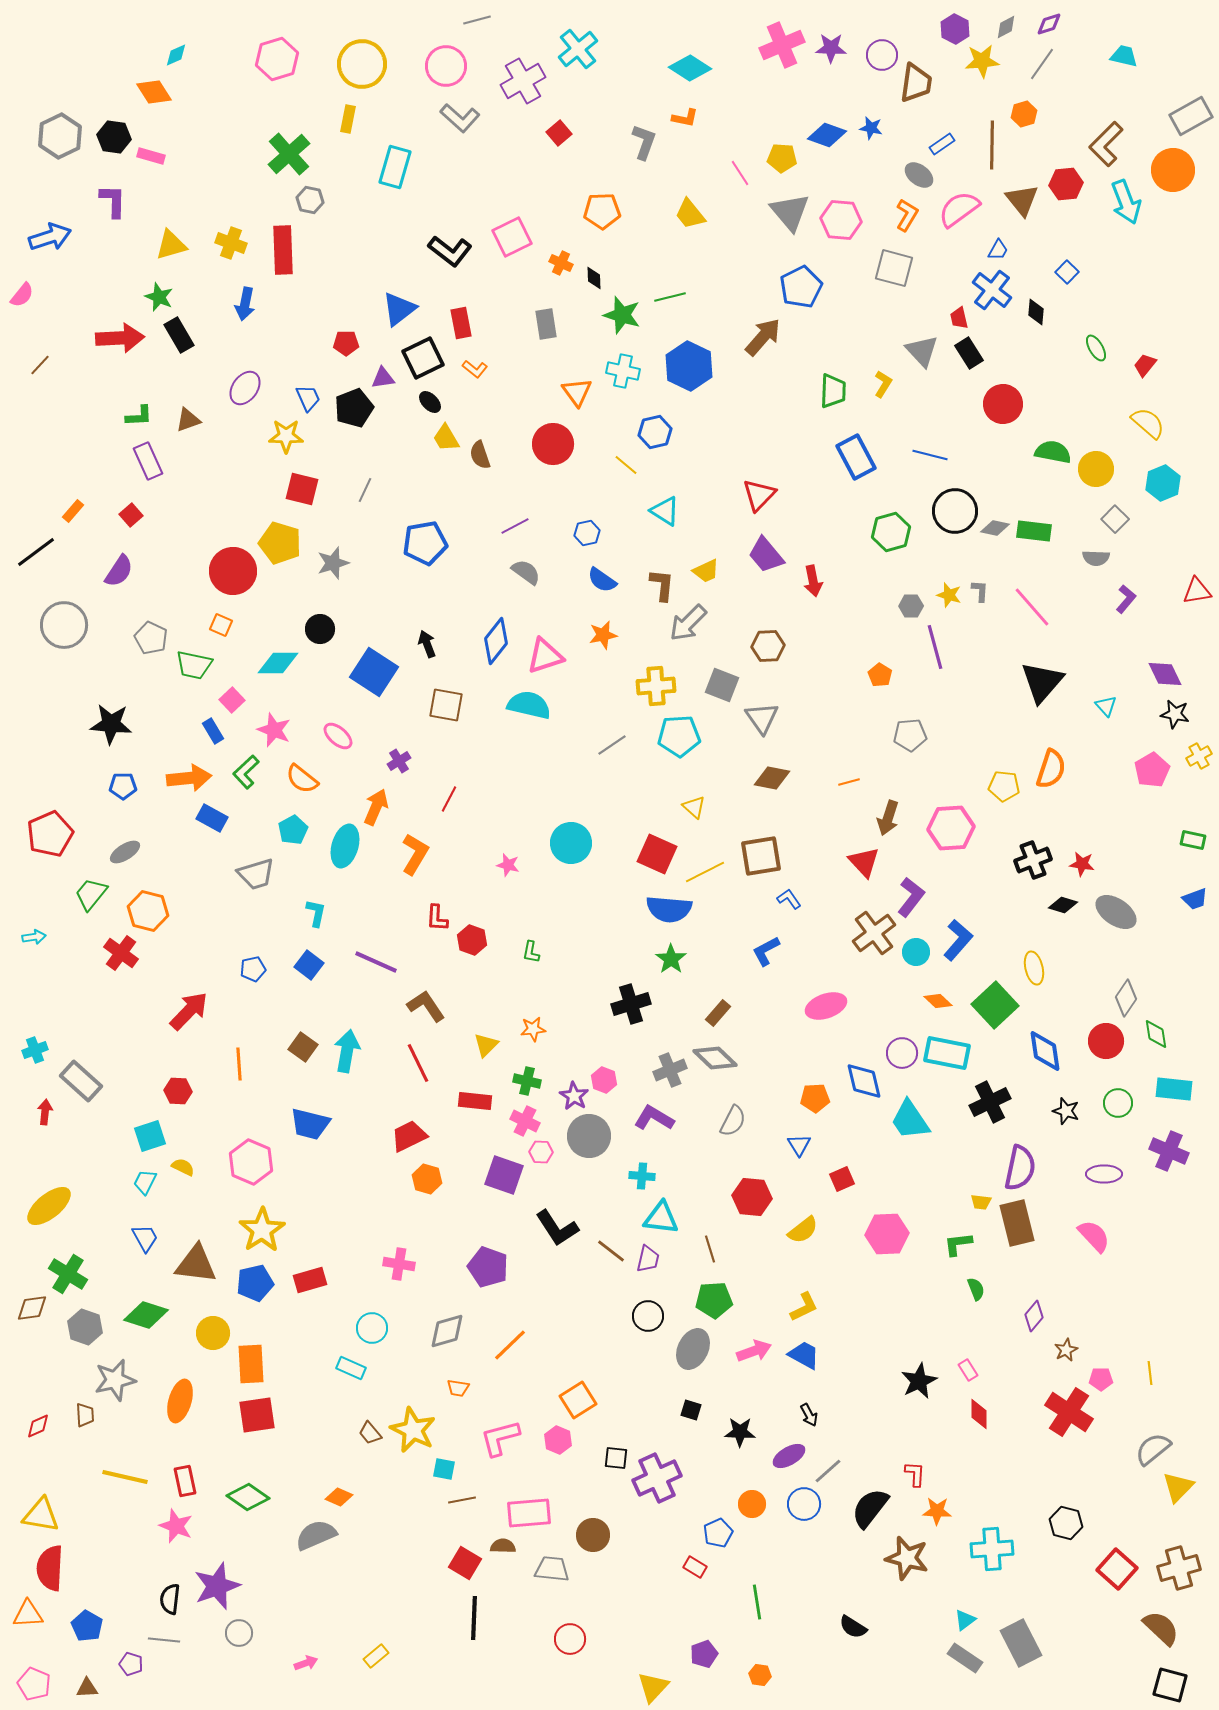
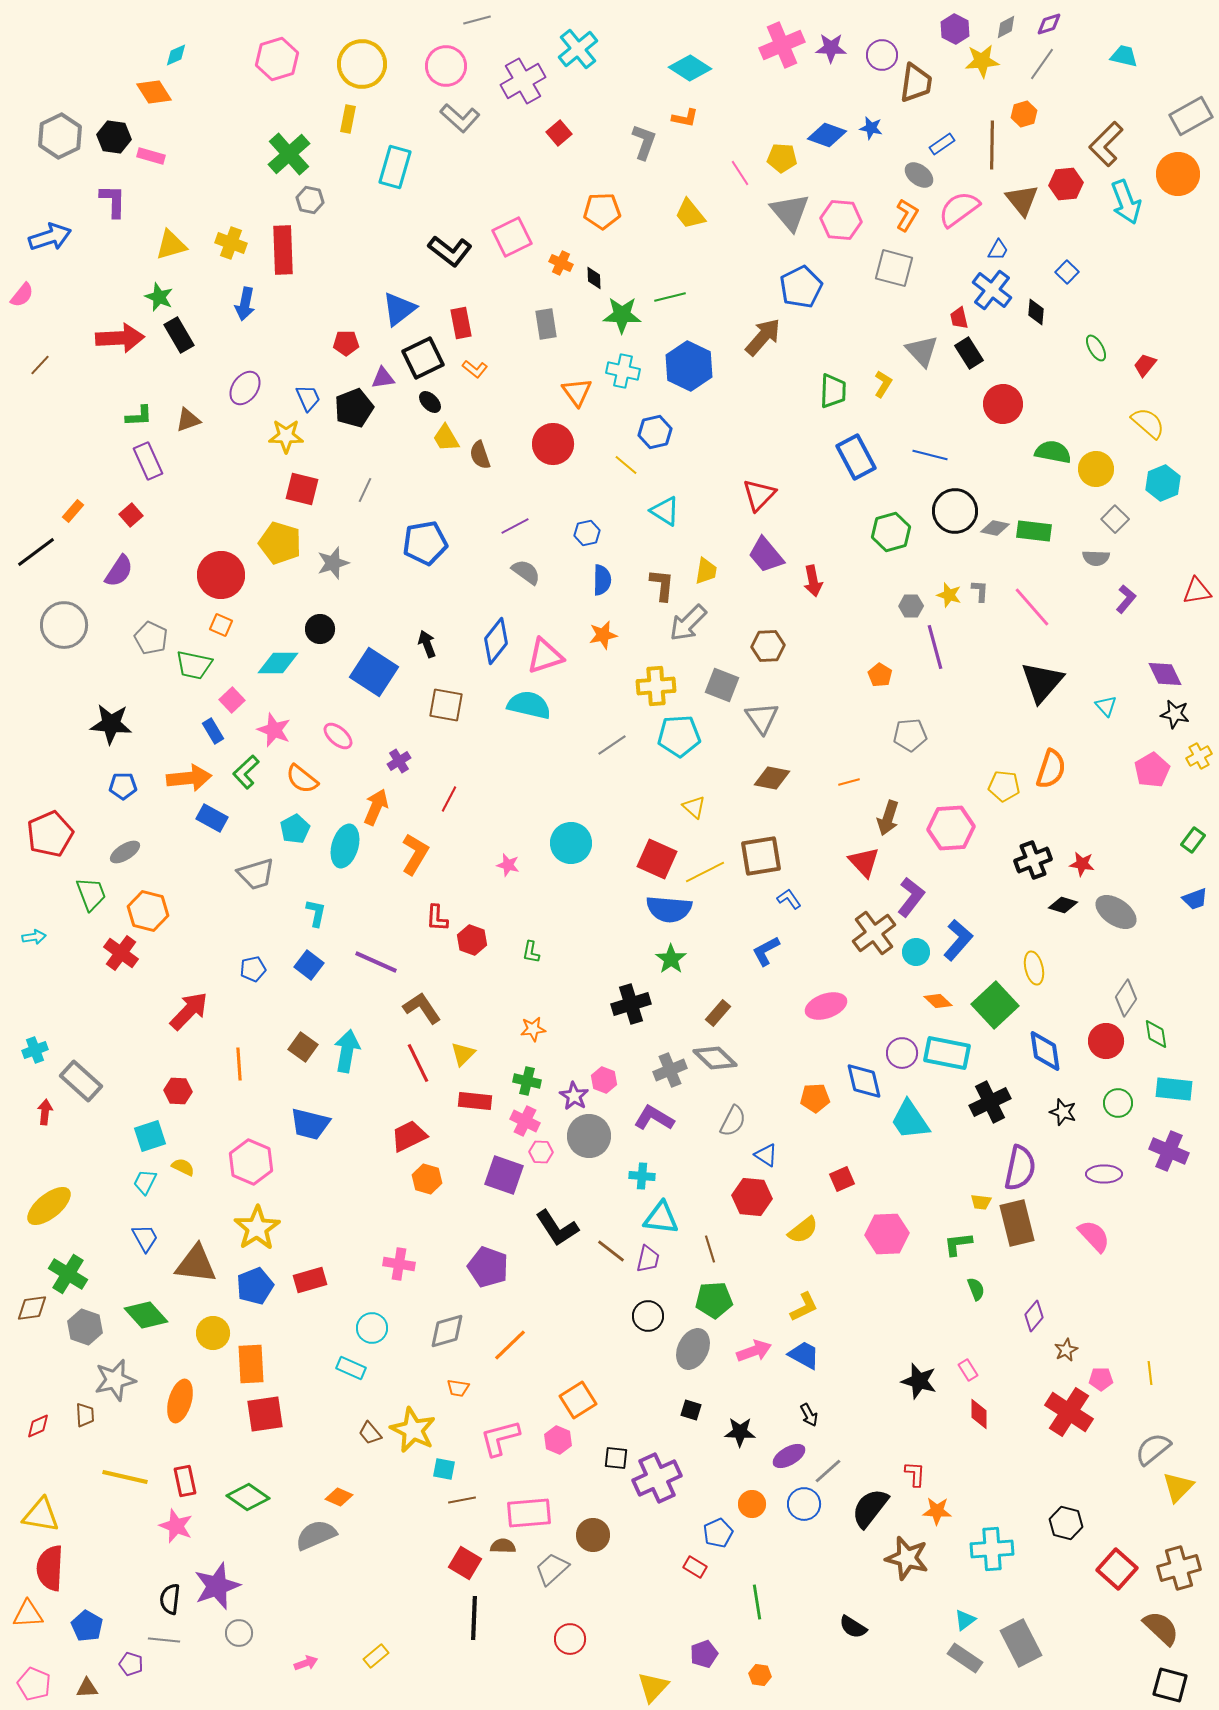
orange circle at (1173, 170): moved 5 px right, 4 px down
green star at (622, 315): rotated 15 degrees counterclockwise
red circle at (233, 571): moved 12 px left, 4 px down
yellow trapezoid at (706, 571): rotated 56 degrees counterclockwise
blue semicircle at (602, 580): rotated 124 degrees counterclockwise
cyan pentagon at (293, 830): moved 2 px right, 1 px up
green rectangle at (1193, 840): rotated 65 degrees counterclockwise
red square at (657, 854): moved 5 px down
green trapezoid at (91, 894): rotated 120 degrees clockwise
brown L-shape at (426, 1006): moved 4 px left, 2 px down
yellow triangle at (486, 1045): moved 23 px left, 9 px down
black star at (1066, 1111): moved 3 px left, 1 px down
blue triangle at (799, 1145): moved 33 px left, 10 px down; rotated 25 degrees counterclockwise
yellow star at (262, 1230): moved 5 px left, 2 px up
blue pentagon at (255, 1283): moved 3 px down; rotated 9 degrees counterclockwise
green diamond at (146, 1315): rotated 30 degrees clockwise
black star at (919, 1381): rotated 30 degrees counterclockwise
red square at (257, 1415): moved 8 px right, 1 px up
gray trapezoid at (552, 1569): rotated 48 degrees counterclockwise
